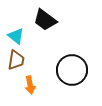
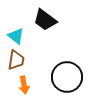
black circle: moved 5 px left, 7 px down
orange arrow: moved 6 px left
